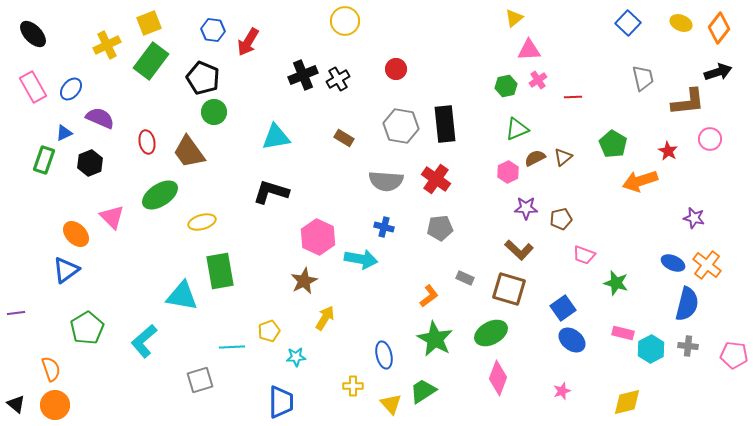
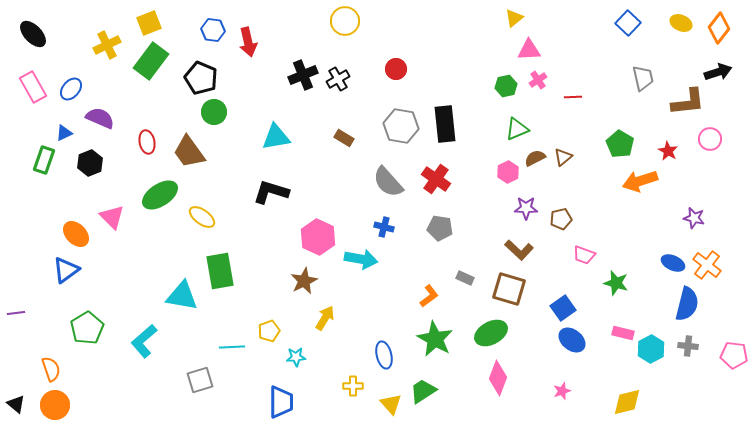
red arrow at (248, 42): rotated 44 degrees counterclockwise
black pentagon at (203, 78): moved 2 px left
green pentagon at (613, 144): moved 7 px right
gray semicircle at (386, 181): moved 2 px right, 1 px down; rotated 44 degrees clockwise
yellow ellipse at (202, 222): moved 5 px up; rotated 52 degrees clockwise
gray pentagon at (440, 228): rotated 15 degrees clockwise
